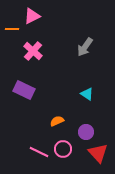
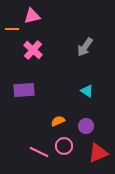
pink triangle: rotated 12 degrees clockwise
pink cross: moved 1 px up
purple rectangle: rotated 30 degrees counterclockwise
cyan triangle: moved 3 px up
orange semicircle: moved 1 px right
purple circle: moved 6 px up
pink circle: moved 1 px right, 3 px up
red triangle: rotated 50 degrees clockwise
